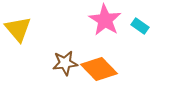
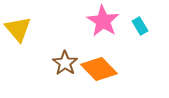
pink star: moved 2 px left, 1 px down
cyan rectangle: rotated 24 degrees clockwise
brown star: rotated 30 degrees counterclockwise
